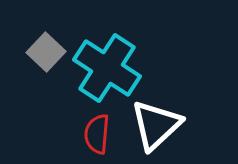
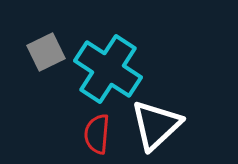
gray square: rotated 21 degrees clockwise
cyan cross: moved 1 px right, 1 px down
